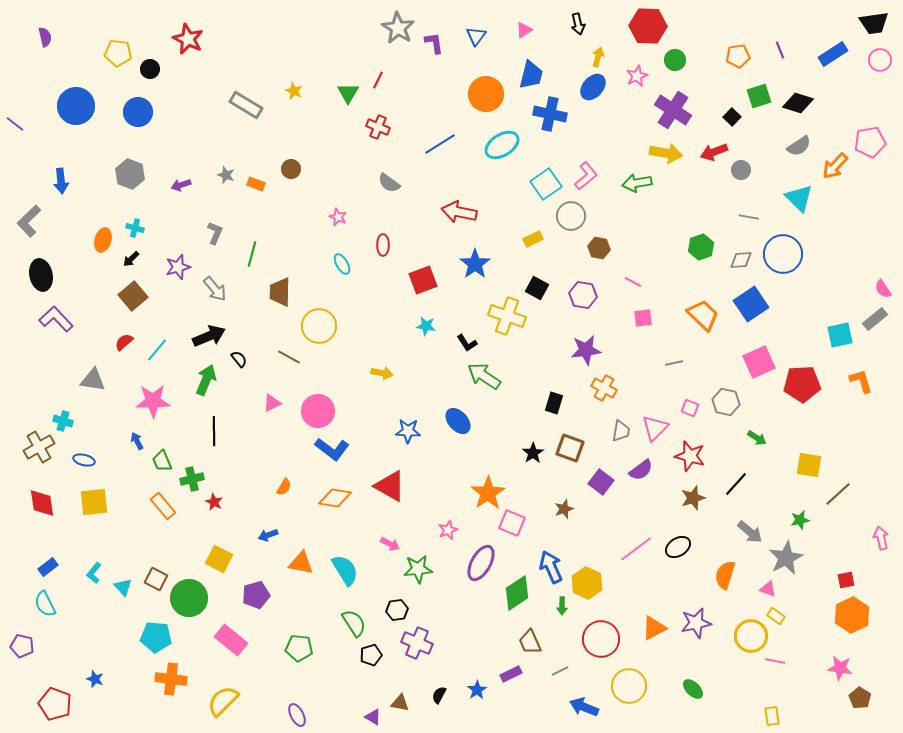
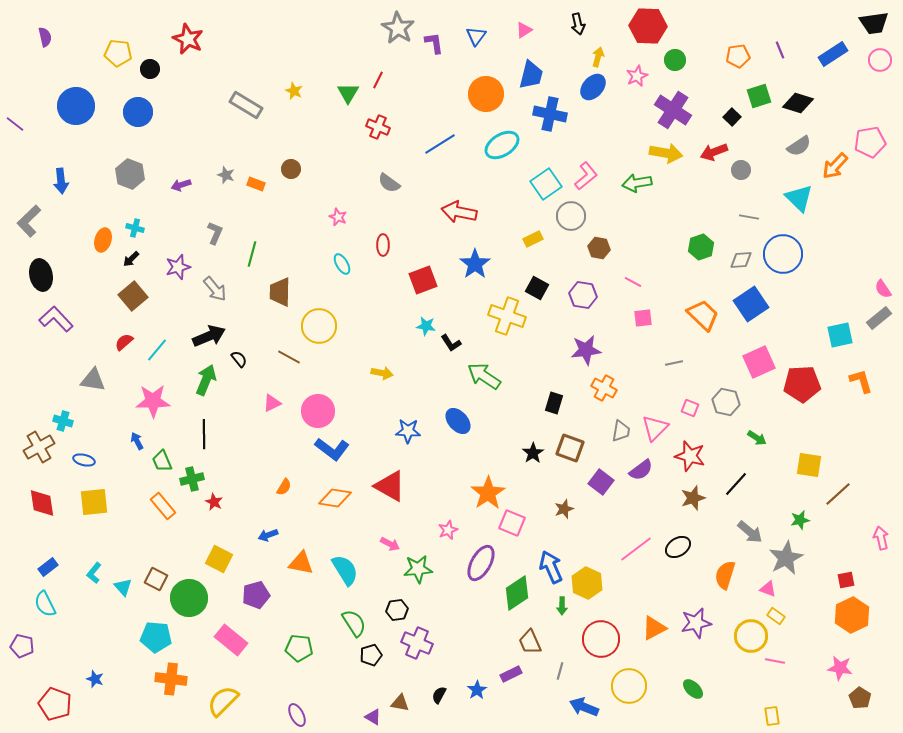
gray rectangle at (875, 319): moved 4 px right, 1 px up
black L-shape at (467, 343): moved 16 px left
black line at (214, 431): moved 10 px left, 3 px down
gray line at (560, 671): rotated 48 degrees counterclockwise
